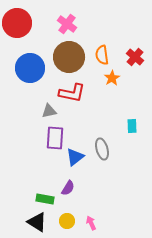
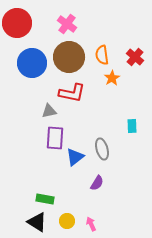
blue circle: moved 2 px right, 5 px up
purple semicircle: moved 29 px right, 5 px up
pink arrow: moved 1 px down
